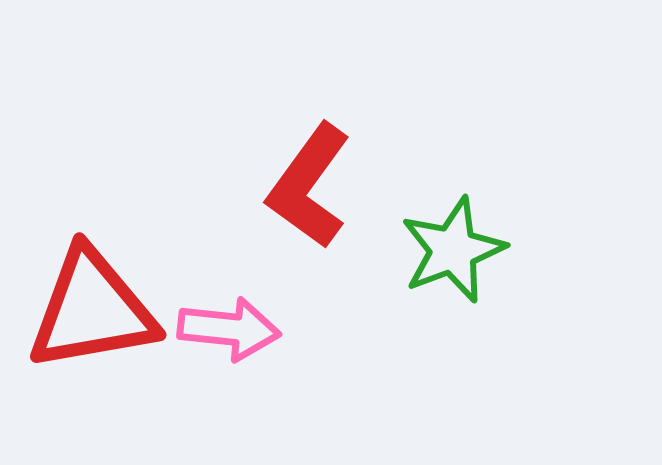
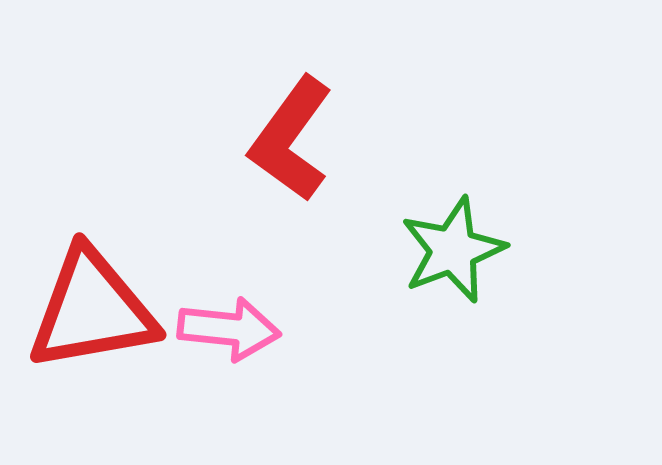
red L-shape: moved 18 px left, 47 px up
